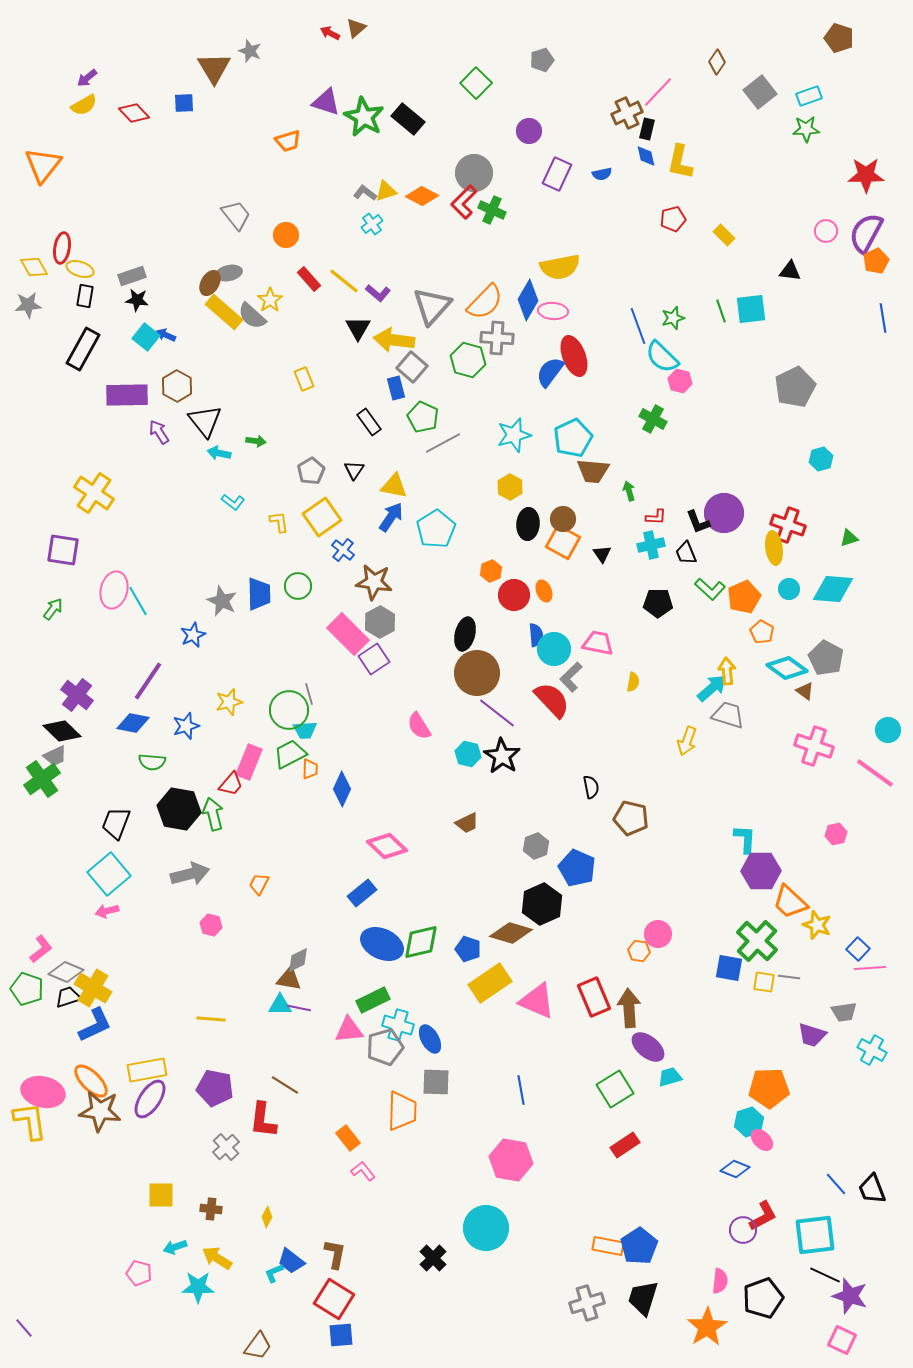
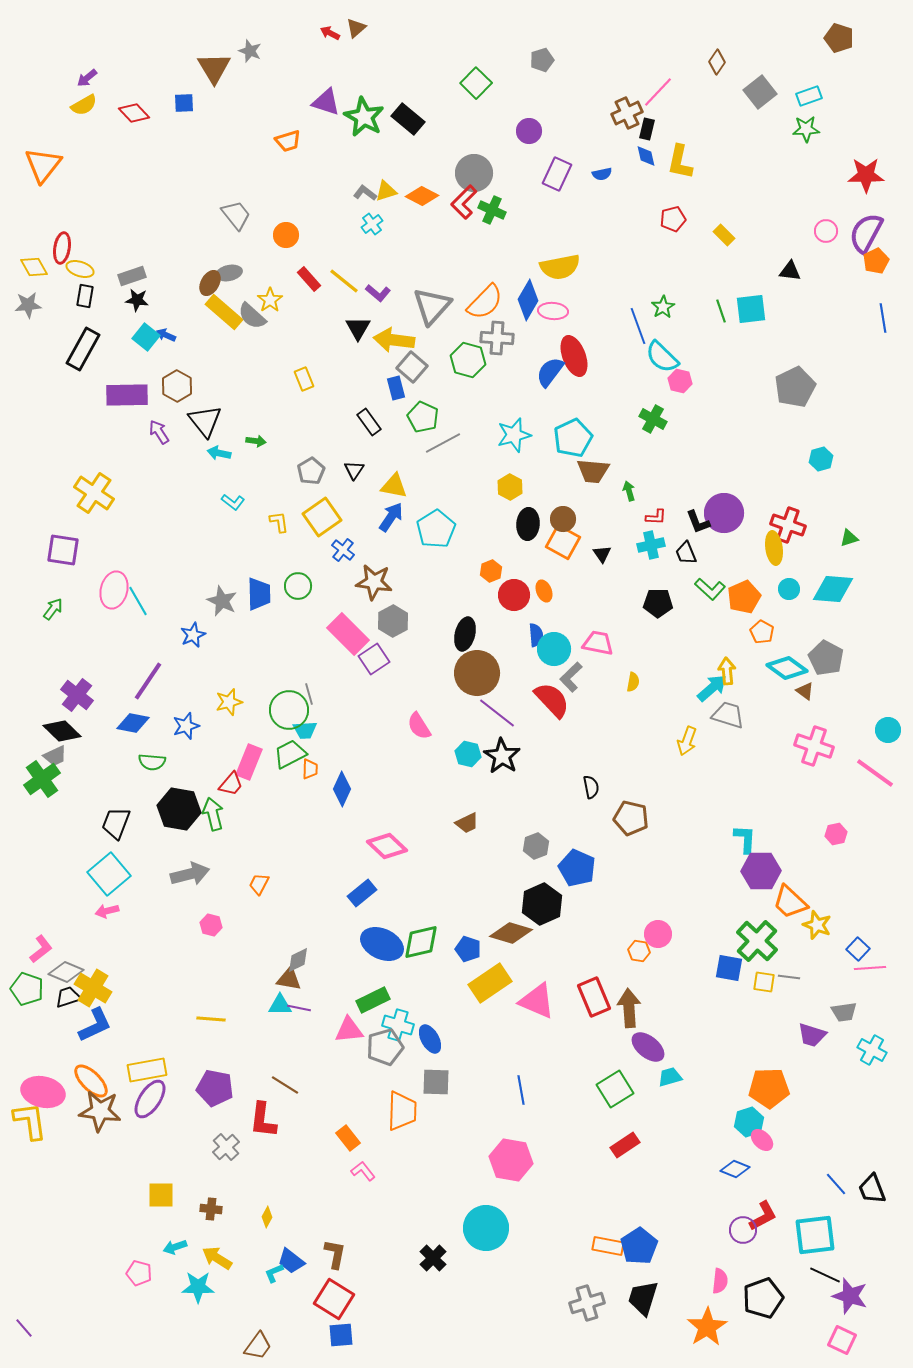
green star at (673, 318): moved 10 px left, 11 px up; rotated 15 degrees counterclockwise
gray hexagon at (380, 622): moved 13 px right, 1 px up
